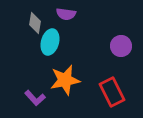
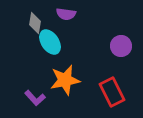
cyan ellipse: rotated 50 degrees counterclockwise
